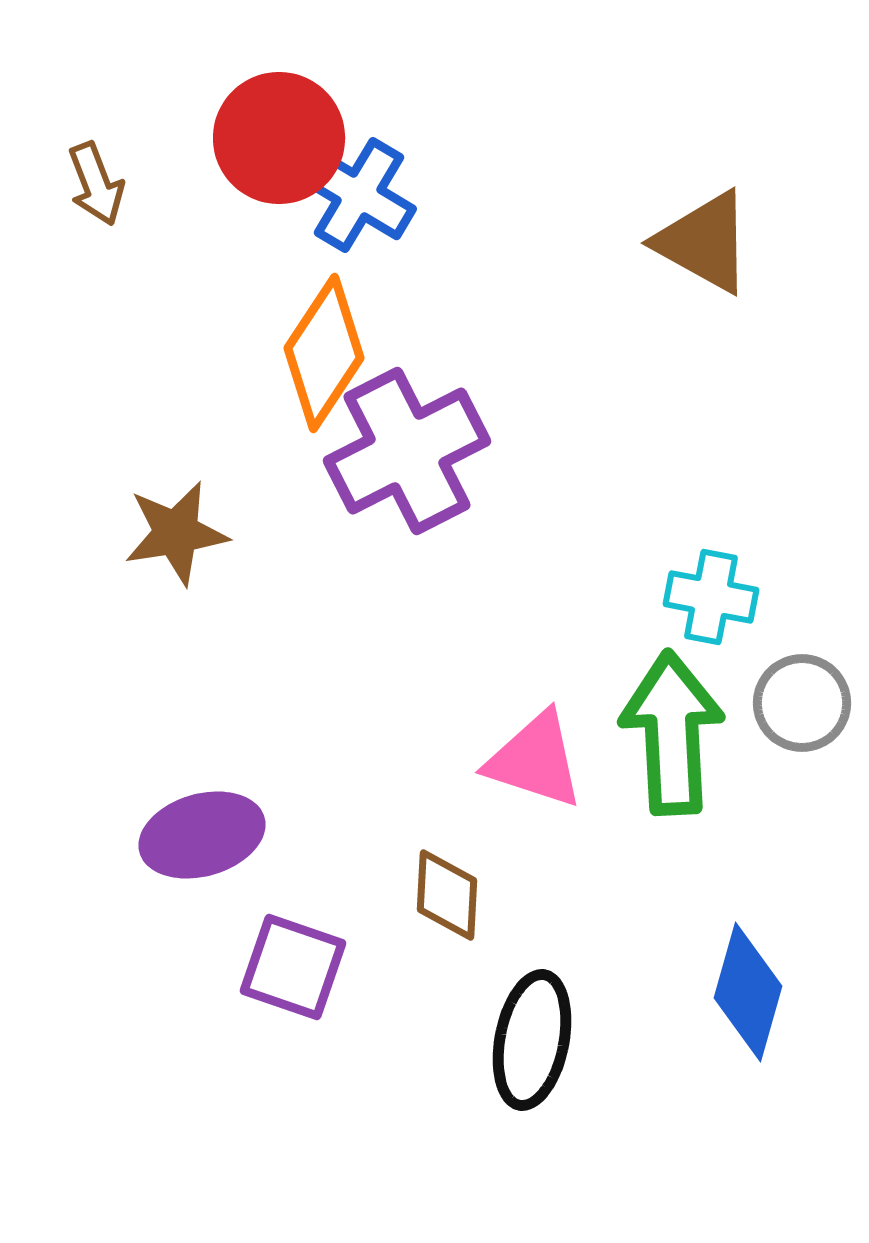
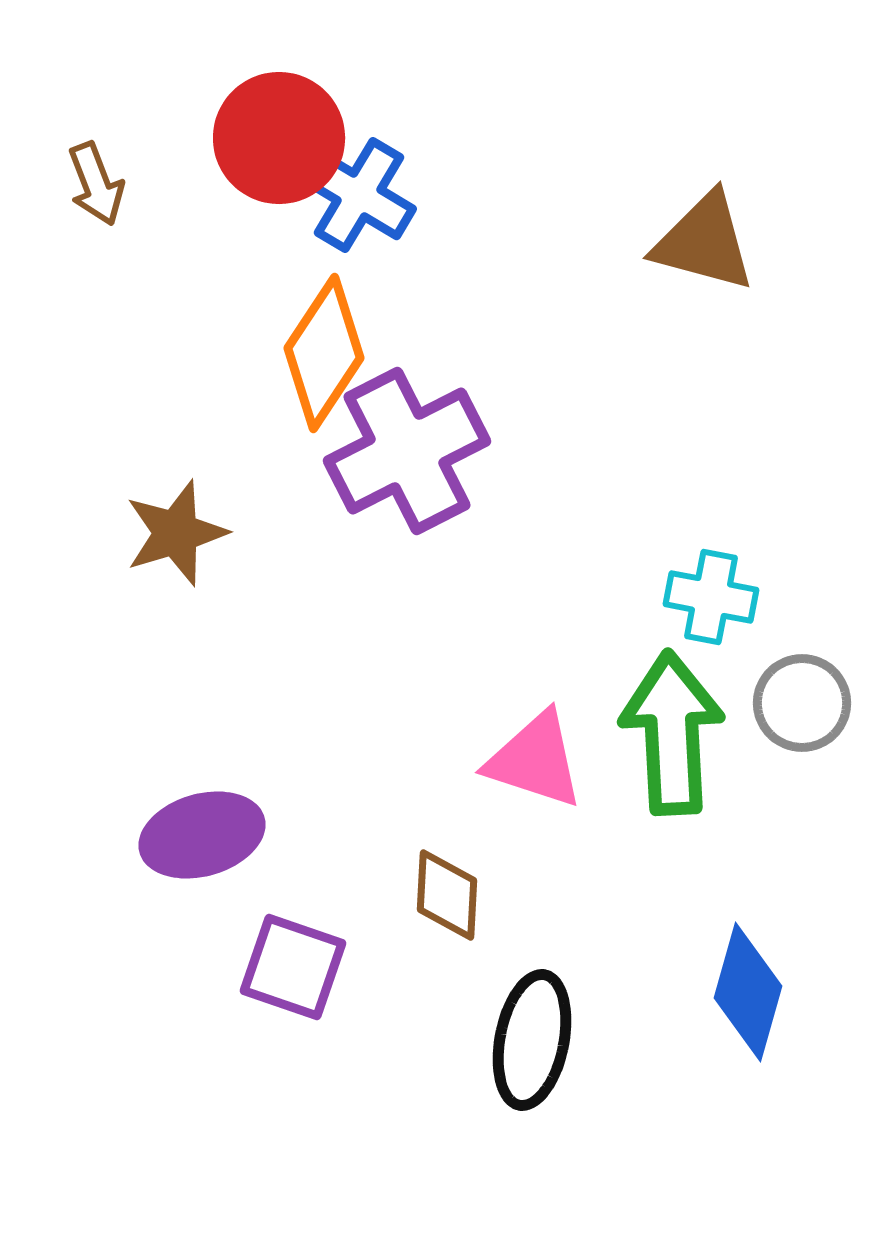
brown triangle: rotated 14 degrees counterclockwise
brown star: rotated 8 degrees counterclockwise
